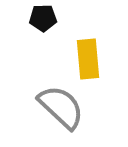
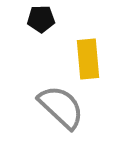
black pentagon: moved 2 px left, 1 px down
